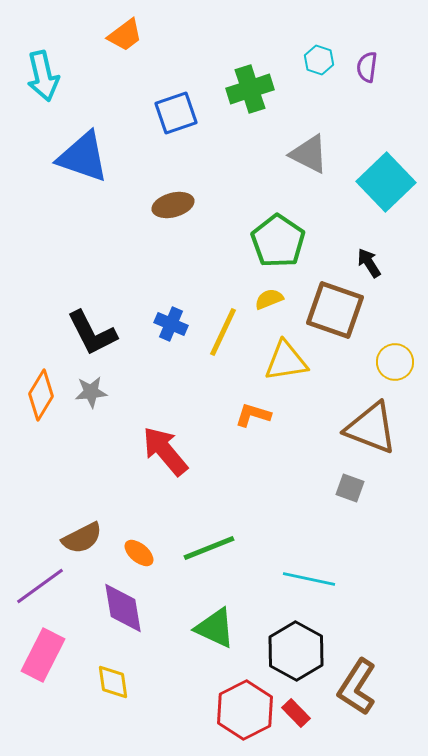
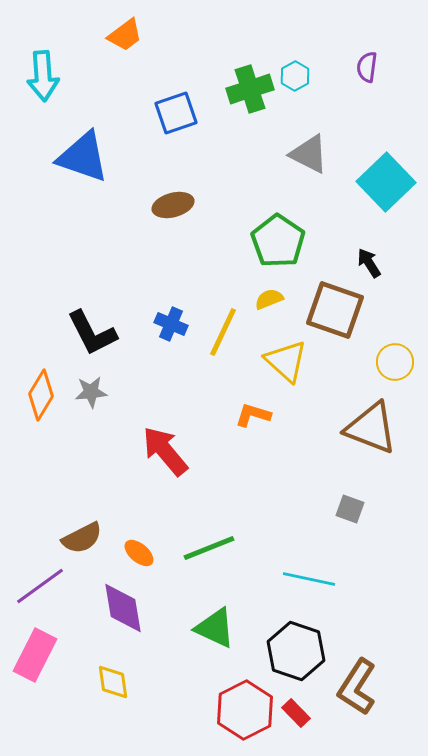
cyan hexagon: moved 24 px left, 16 px down; rotated 12 degrees clockwise
cyan arrow: rotated 9 degrees clockwise
yellow triangle: rotated 51 degrees clockwise
gray square: moved 21 px down
black hexagon: rotated 10 degrees counterclockwise
pink rectangle: moved 8 px left
